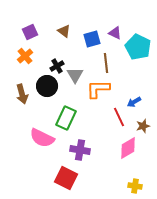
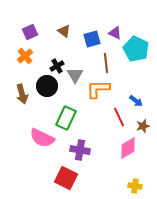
cyan pentagon: moved 2 px left, 2 px down
blue arrow: moved 2 px right, 1 px up; rotated 112 degrees counterclockwise
